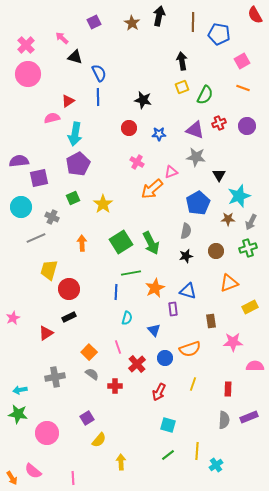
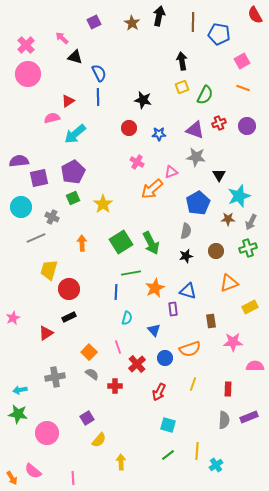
cyan arrow at (75, 134): rotated 40 degrees clockwise
purple pentagon at (78, 164): moved 5 px left, 8 px down
